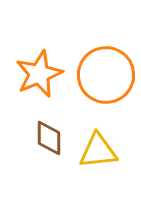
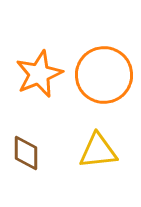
orange circle: moved 2 px left
brown diamond: moved 23 px left, 15 px down
